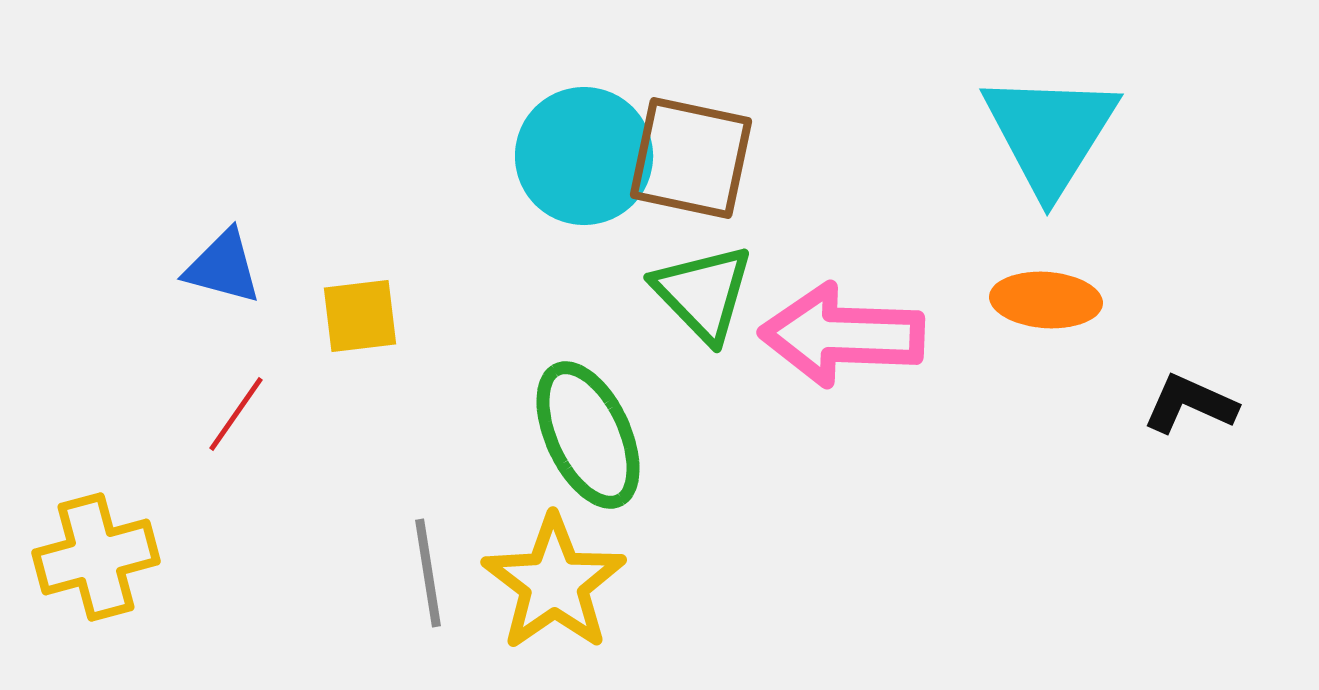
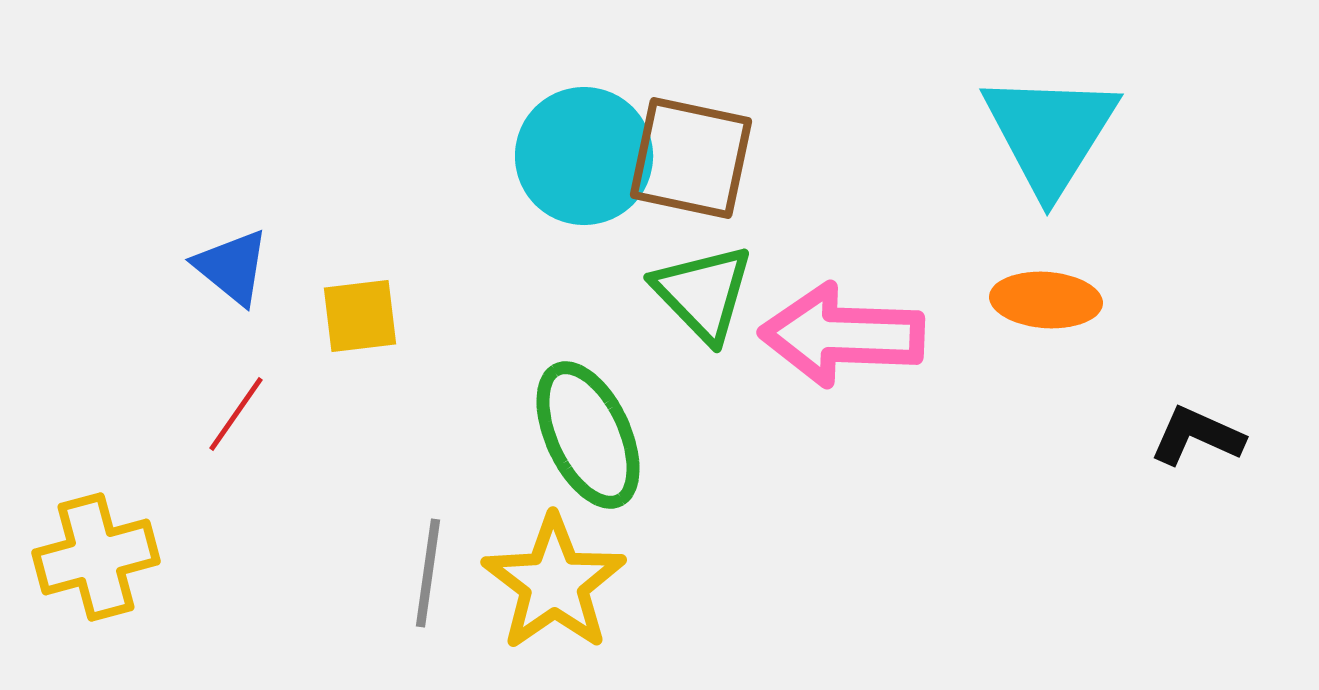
blue triangle: moved 9 px right; rotated 24 degrees clockwise
black L-shape: moved 7 px right, 32 px down
gray line: rotated 17 degrees clockwise
